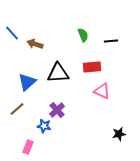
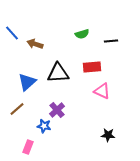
green semicircle: moved 1 px left, 1 px up; rotated 96 degrees clockwise
black star: moved 11 px left, 1 px down; rotated 16 degrees clockwise
